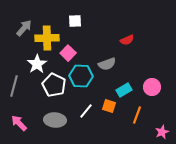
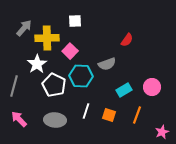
red semicircle: rotated 32 degrees counterclockwise
pink square: moved 2 px right, 2 px up
orange square: moved 9 px down
white line: rotated 21 degrees counterclockwise
pink arrow: moved 4 px up
